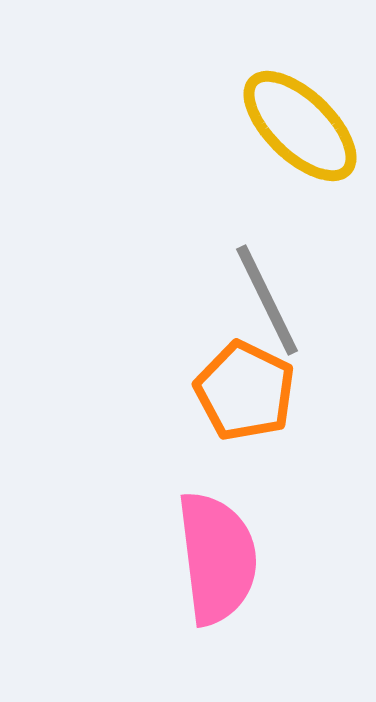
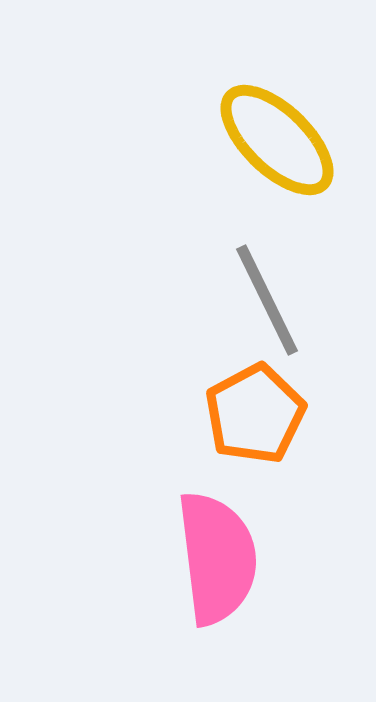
yellow ellipse: moved 23 px left, 14 px down
orange pentagon: moved 10 px right, 23 px down; rotated 18 degrees clockwise
